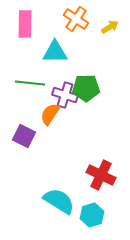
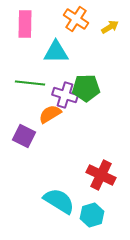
cyan triangle: moved 1 px right
orange semicircle: rotated 25 degrees clockwise
